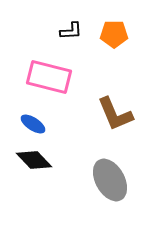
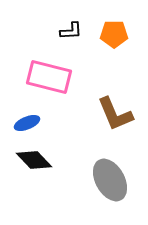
blue ellipse: moved 6 px left, 1 px up; rotated 55 degrees counterclockwise
